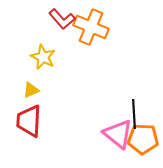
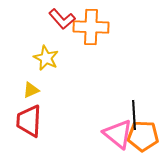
orange cross: rotated 20 degrees counterclockwise
yellow star: moved 3 px right, 1 px down
black line: moved 1 px down
orange pentagon: moved 3 px up
